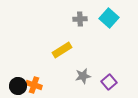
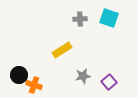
cyan square: rotated 24 degrees counterclockwise
black circle: moved 1 px right, 11 px up
